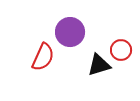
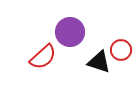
red semicircle: rotated 24 degrees clockwise
black triangle: moved 3 px up; rotated 35 degrees clockwise
